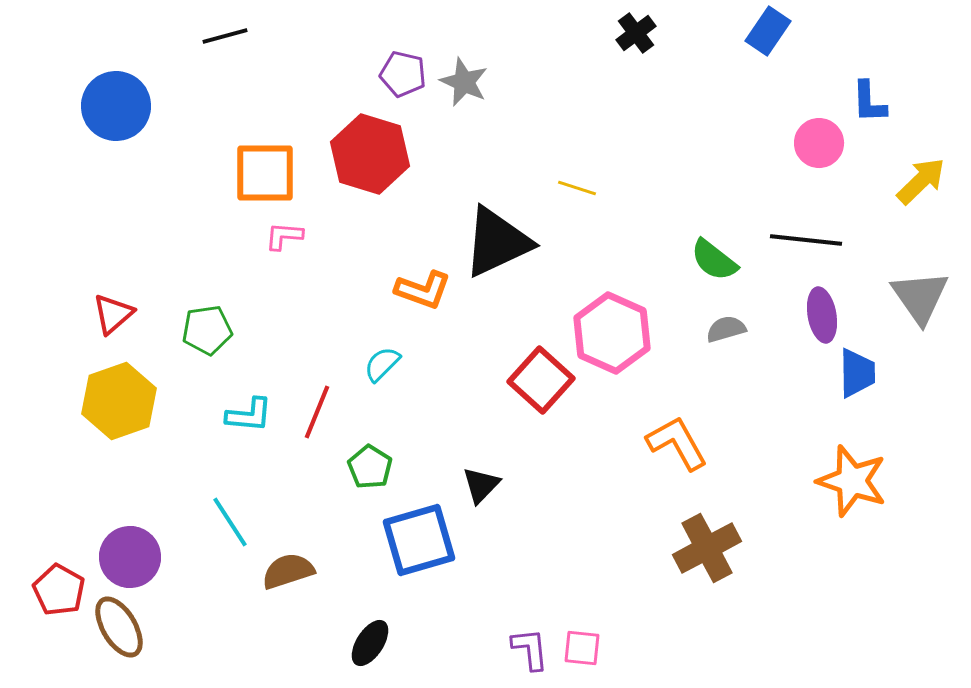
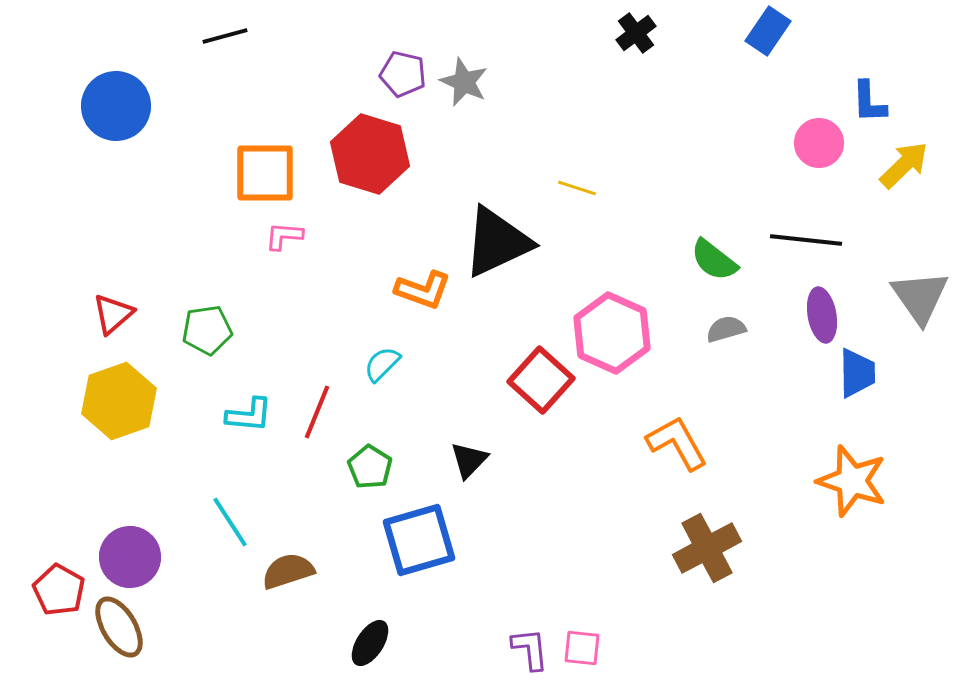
yellow arrow at (921, 181): moved 17 px left, 16 px up
black triangle at (481, 485): moved 12 px left, 25 px up
